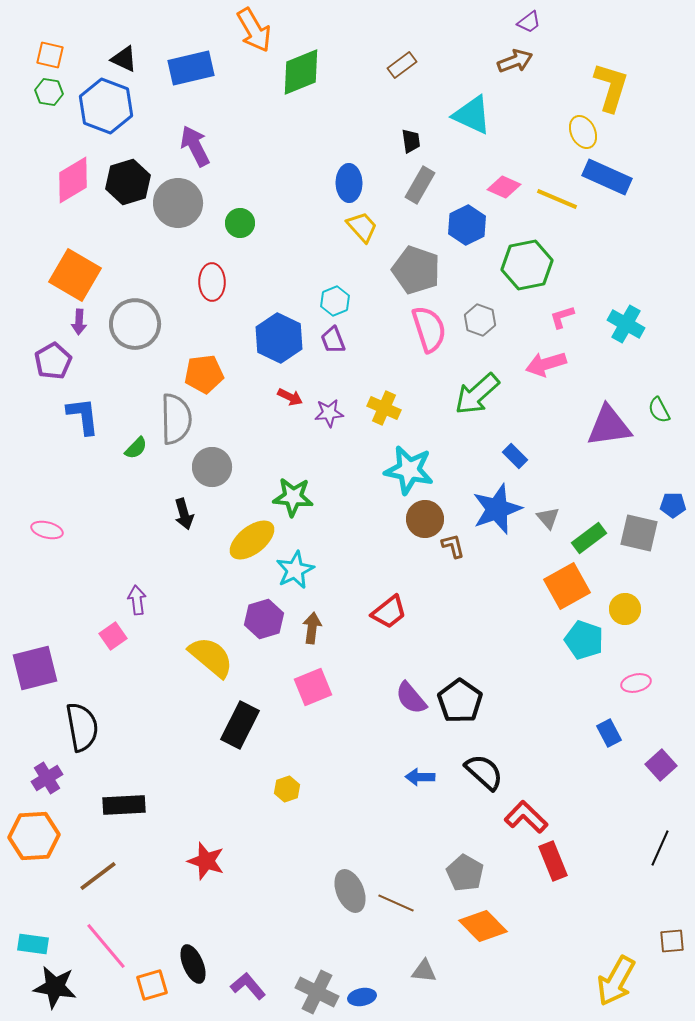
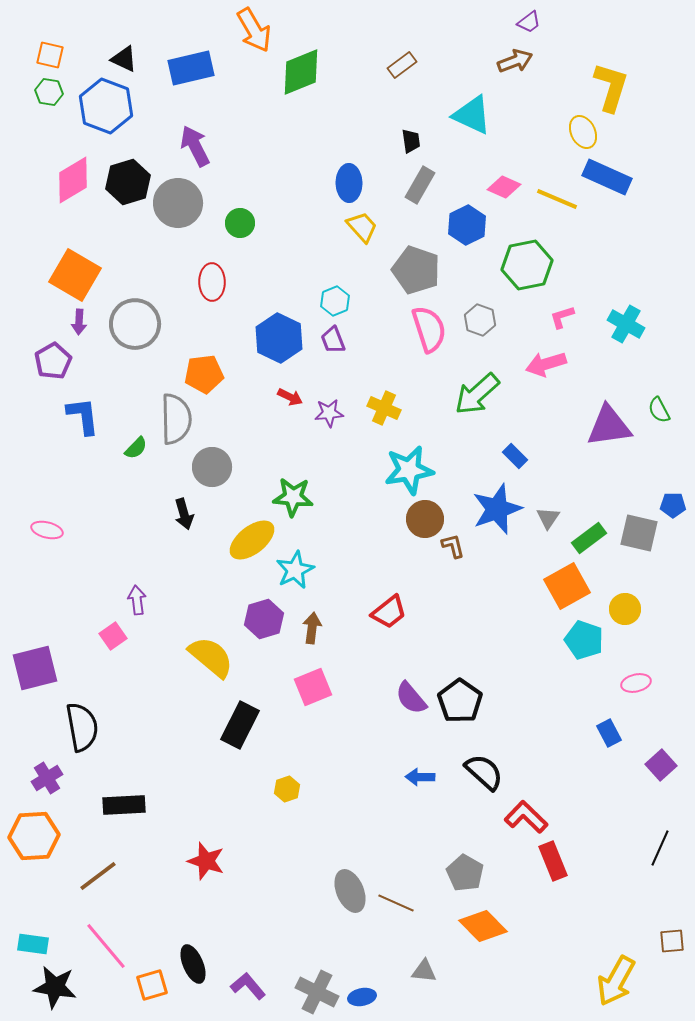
cyan star at (409, 470): rotated 21 degrees counterclockwise
gray triangle at (548, 518): rotated 15 degrees clockwise
